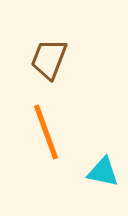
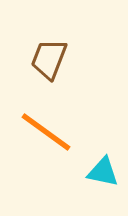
orange line: rotated 34 degrees counterclockwise
